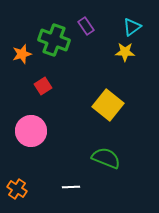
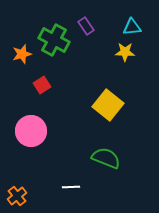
cyan triangle: rotated 30 degrees clockwise
green cross: rotated 8 degrees clockwise
red square: moved 1 px left, 1 px up
orange cross: moved 7 px down; rotated 18 degrees clockwise
